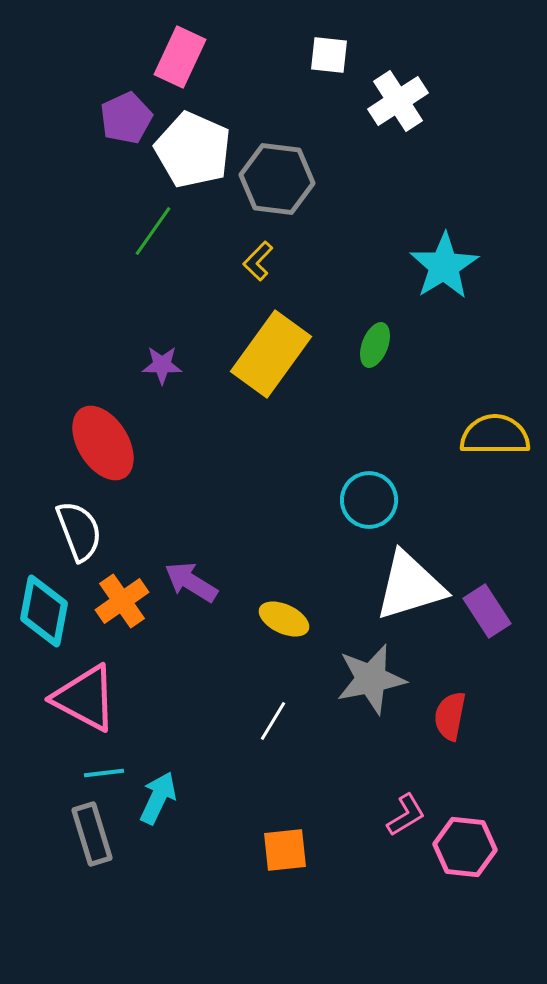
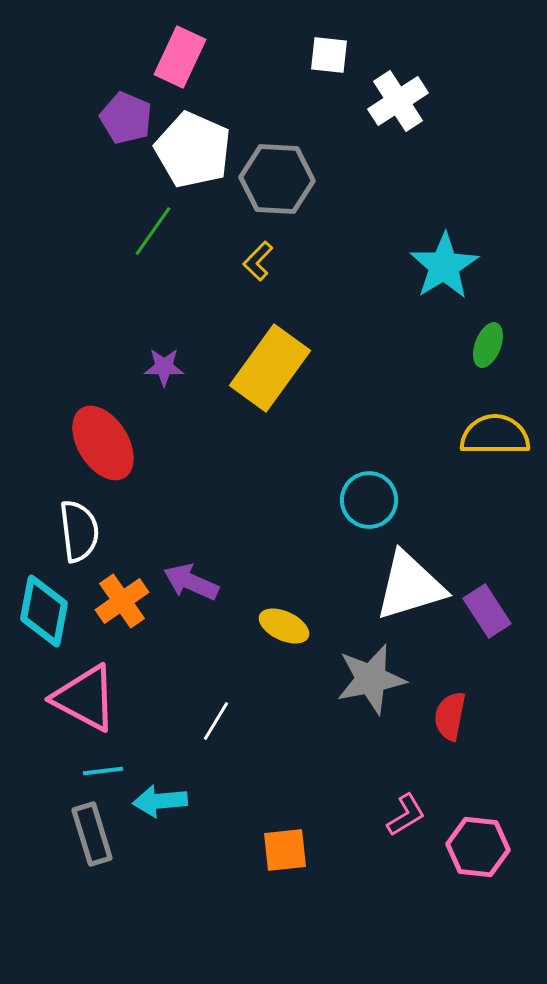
purple pentagon: rotated 24 degrees counterclockwise
gray hexagon: rotated 4 degrees counterclockwise
green ellipse: moved 113 px right
yellow rectangle: moved 1 px left, 14 px down
purple star: moved 2 px right, 2 px down
white semicircle: rotated 14 degrees clockwise
purple arrow: rotated 8 degrees counterclockwise
yellow ellipse: moved 7 px down
white line: moved 57 px left
cyan line: moved 1 px left, 2 px up
cyan arrow: moved 2 px right, 3 px down; rotated 120 degrees counterclockwise
pink hexagon: moved 13 px right
